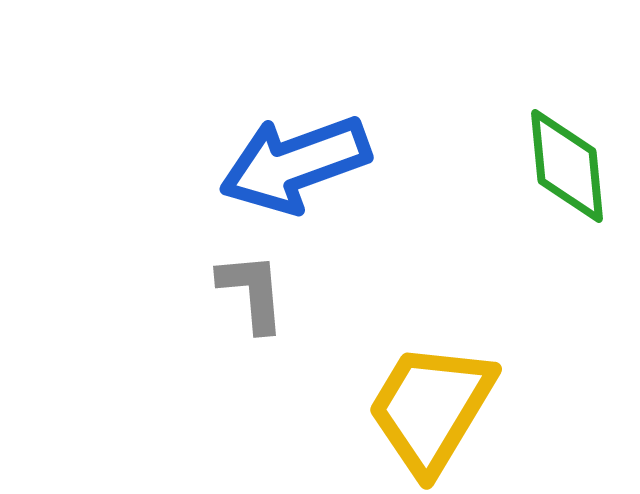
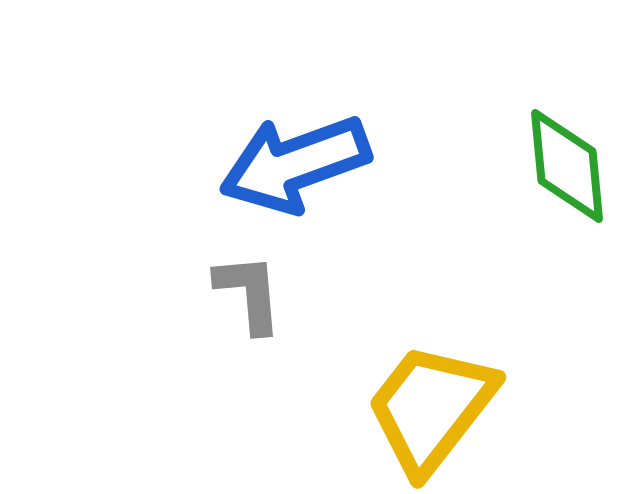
gray L-shape: moved 3 px left, 1 px down
yellow trapezoid: rotated 7 degrees clockwise
